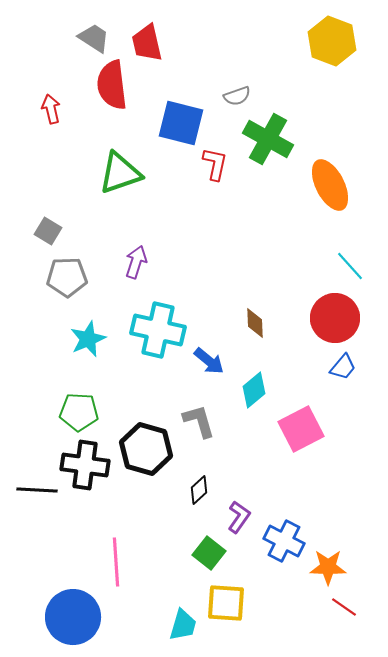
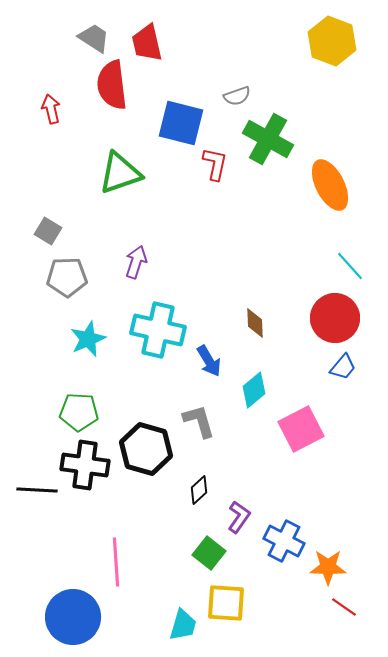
blue arrow: rotated 20 degrees clockwise
